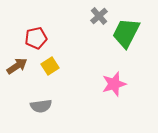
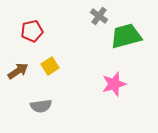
gray cross: rotated 12 degrees counterclockwise
green trapezoid: moved 3 px down; rotated 48 degrees clockwise
red pentagon: moved 4 px left, 7 px up
brown arrow: moved 1 px right, 5 px down
